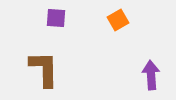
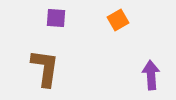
brown L-shape: moved 1 px right, 1 px up; rotated 9 degrees clockwise
